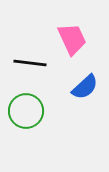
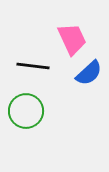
black line: moved 3 px right, 3 px down
blue semicircle: moved 4 px right, 14 px up
